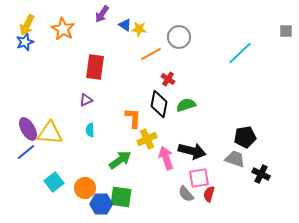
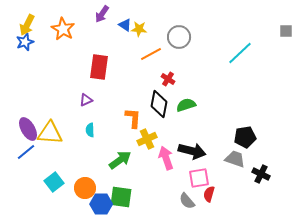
red rectangle: moved 4 px right
gray semicircle: moved 1 px right, 7 px down
